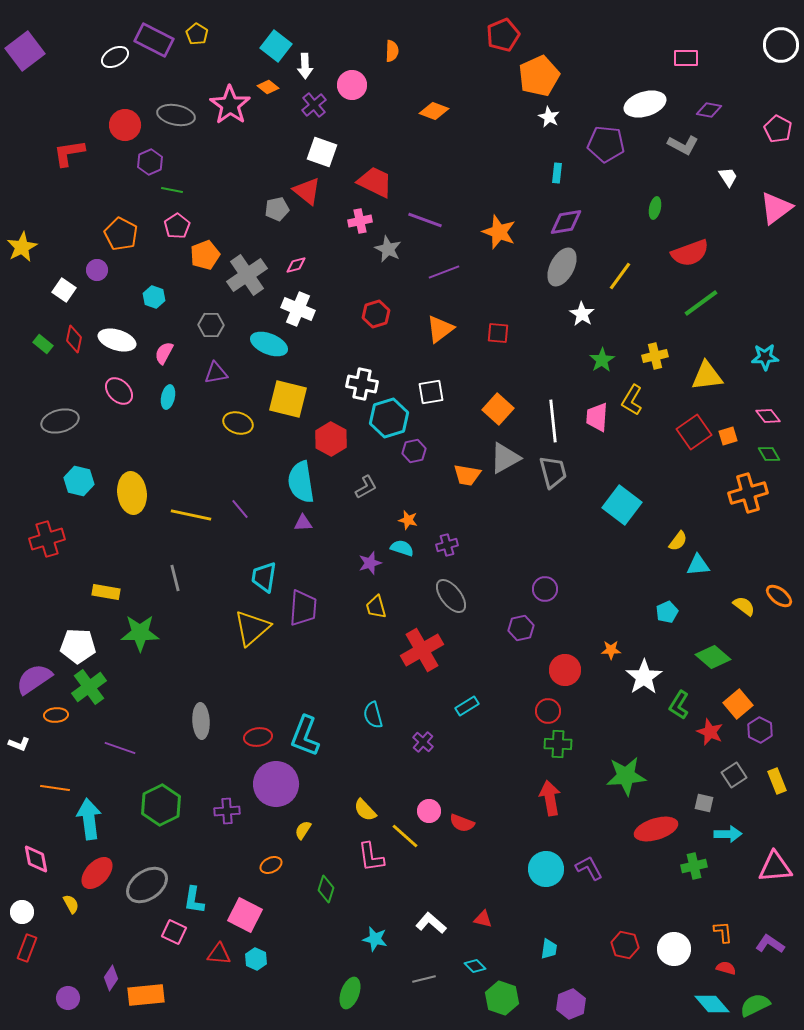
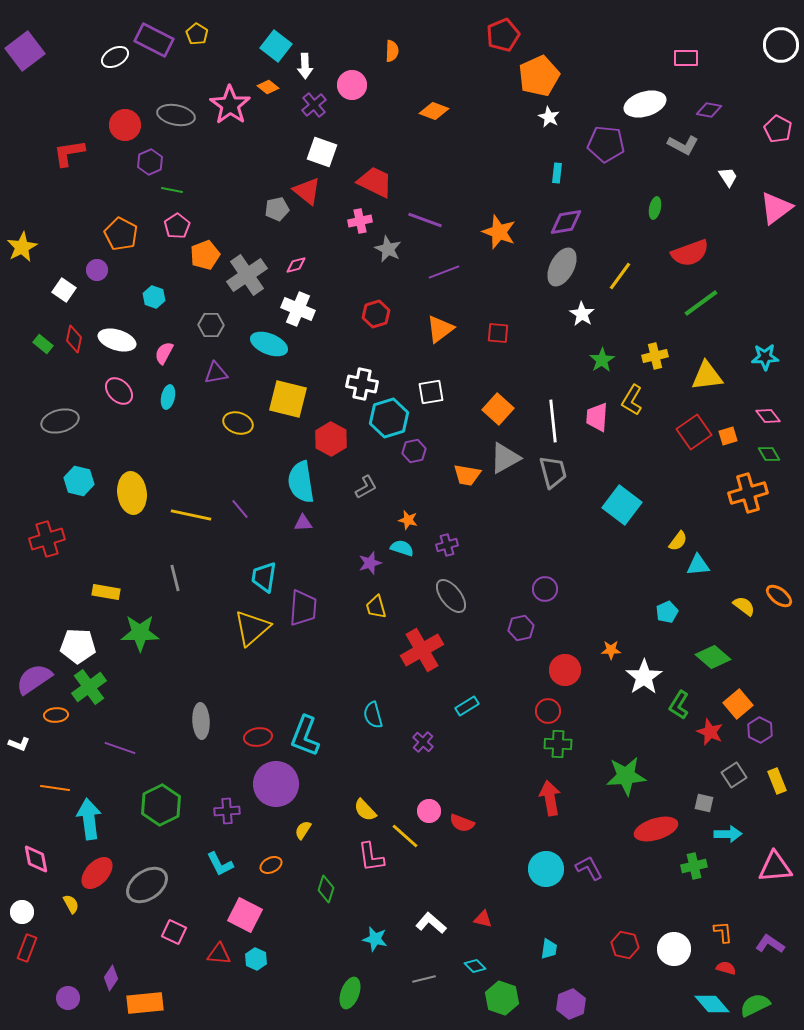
cyan L-shape at (194, 900): moved 26 px right, 36 px up; rotated 36 degrees counterclockwise
orange rectangle at (146, 995): moved 1 px left, 8 px down
